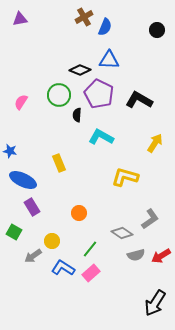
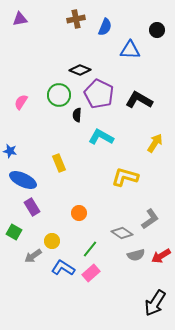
brown cross: moved 8 px left, 2 px down; rotated 18 degrees clockwise
blue triangle: moved 21 px right, 10 px up
